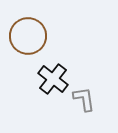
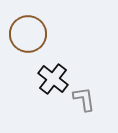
brown circle: moved 2 px up
